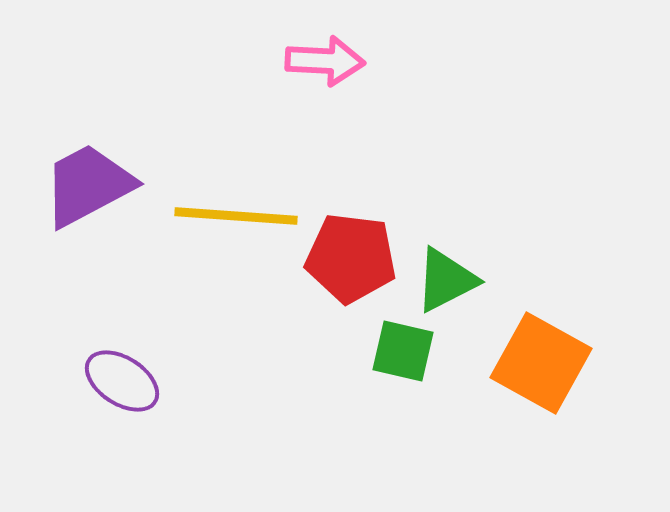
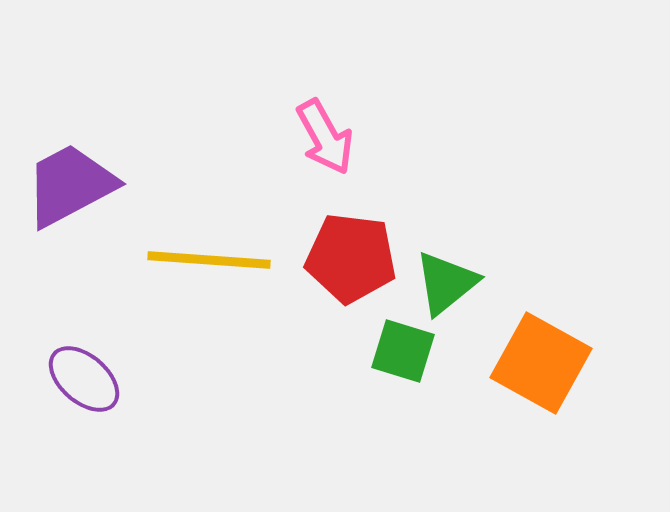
pink arrow: moved 76 px down; rotated 58 degrees clockwise
purple trapezoid: moved 18 px left
yellow line: moved 27 px left, 44 px down
green triangle: moved 3 px down; rotated 12 degrees counterclockwise
green square: rotated 4 degrees clockwise
purple ellipse: moved 38 px left, 2 px up; rotated 8 degrees clockwise
